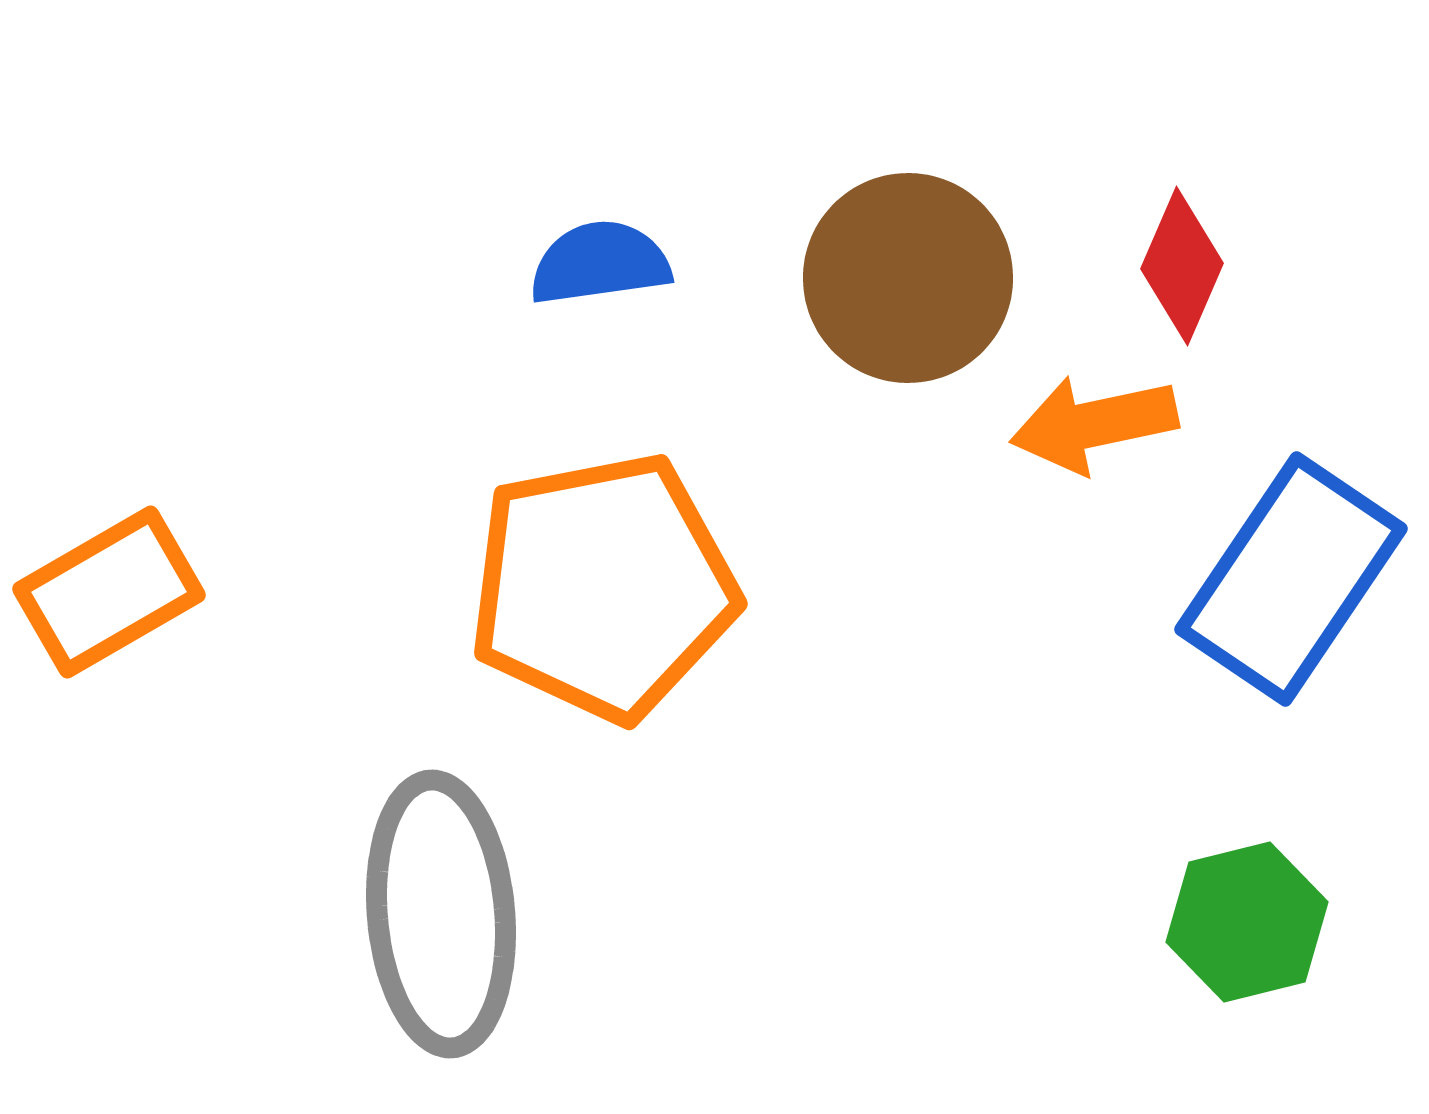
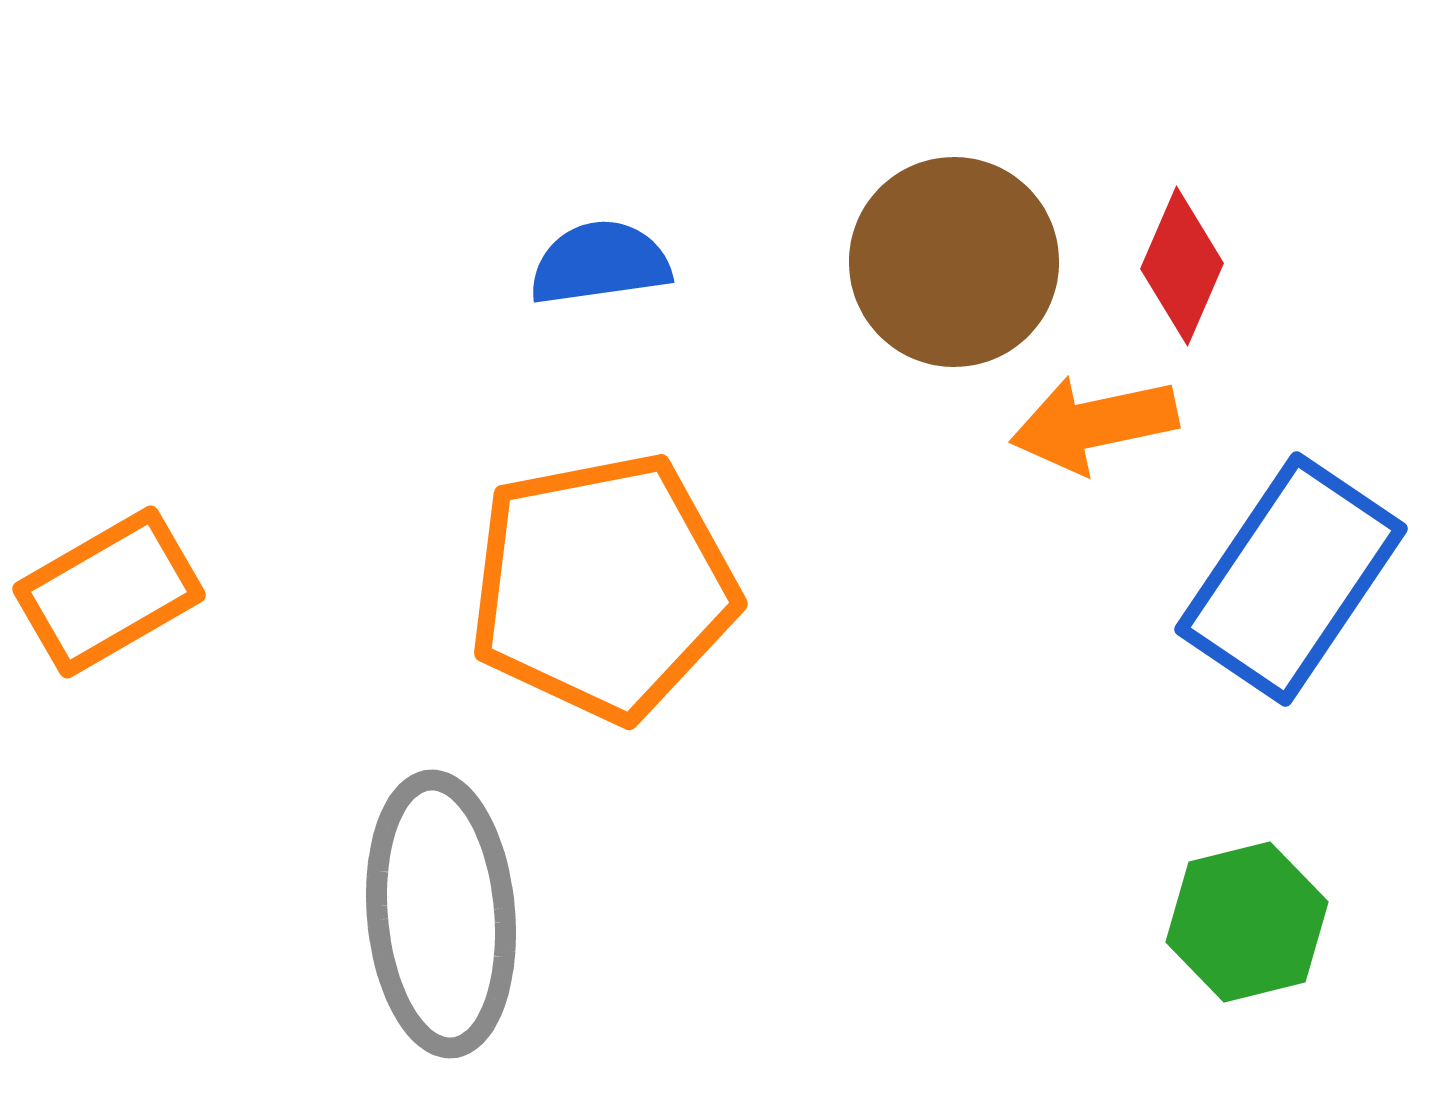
brown circle: moved 46 px right, 16 px up
